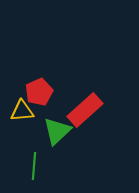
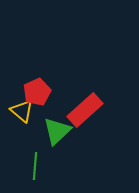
red pentagon: moved 2 px left
yellow triangle: rotated 45 degrees clockwise
green line: moved 1 px right
